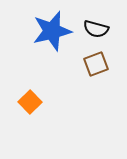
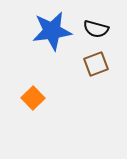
blue star: rotated 6 degrees clockwise
orange square: moved 3 px right, 4 px up
